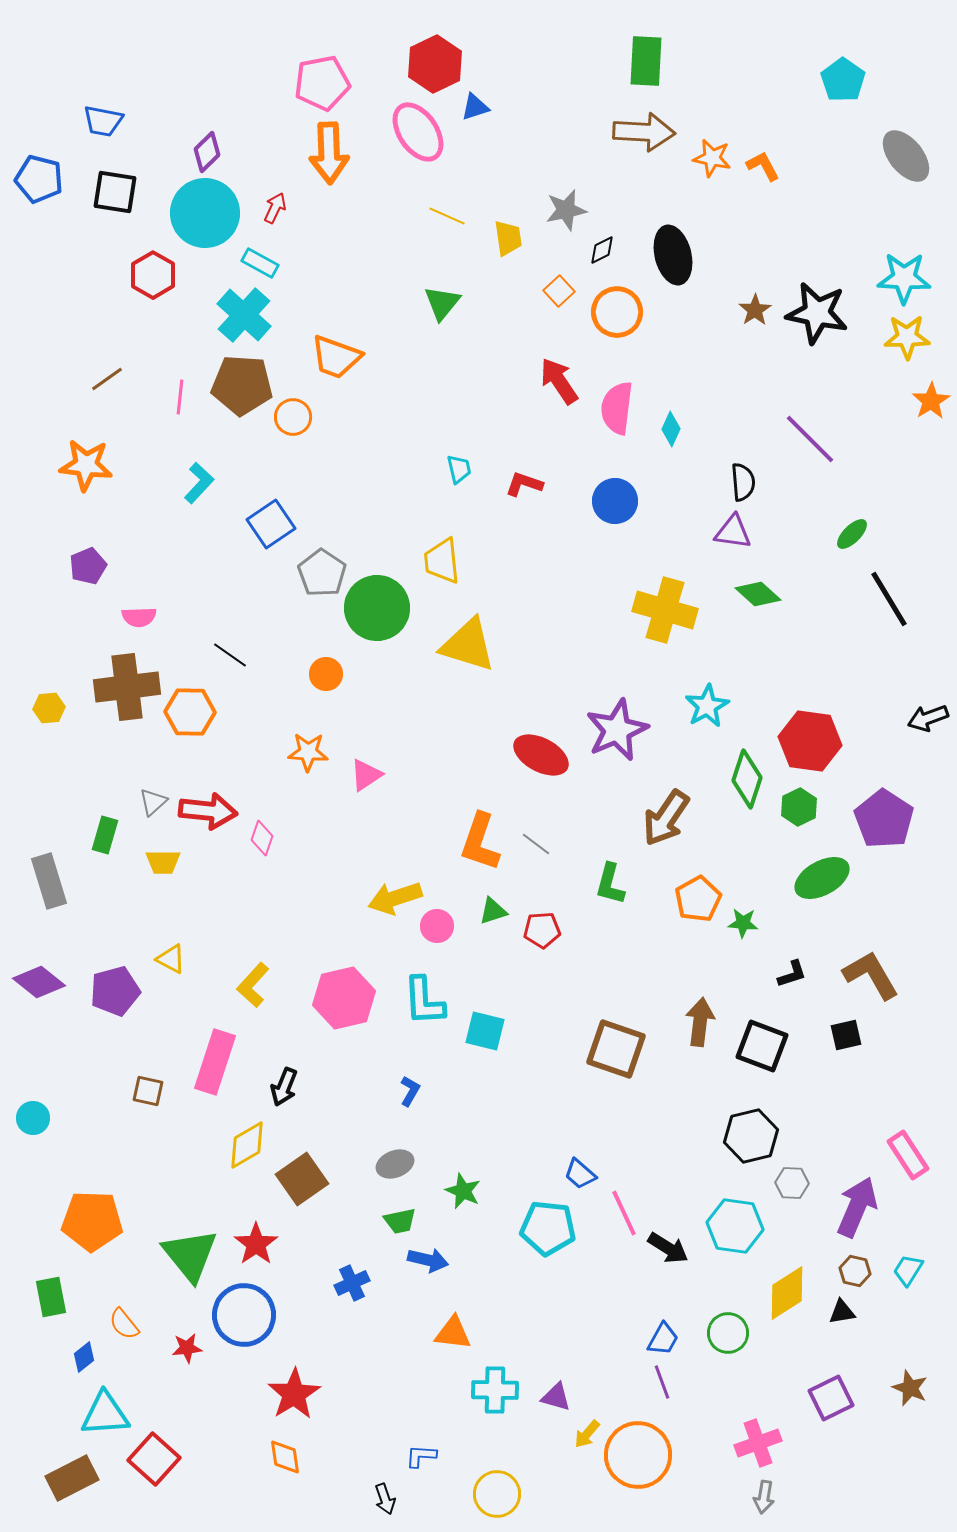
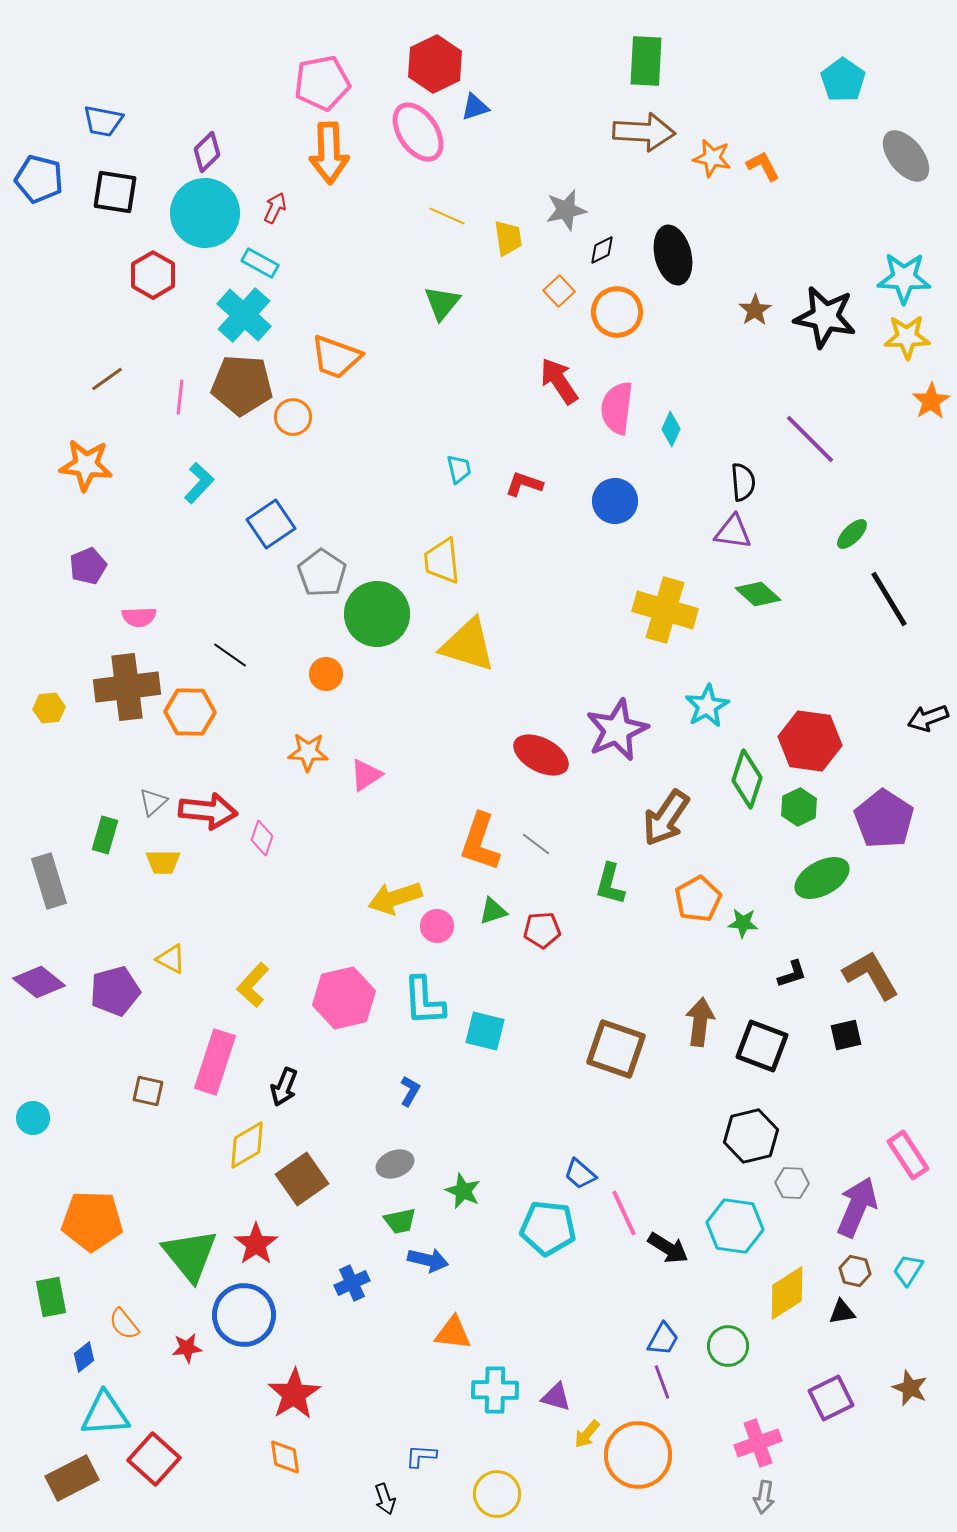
black star at (817, 313): moved 8 px right, 4 px down
green circle at (377, 608): moved 6 px down
green circle at (728, 1333): moved 13 px down
